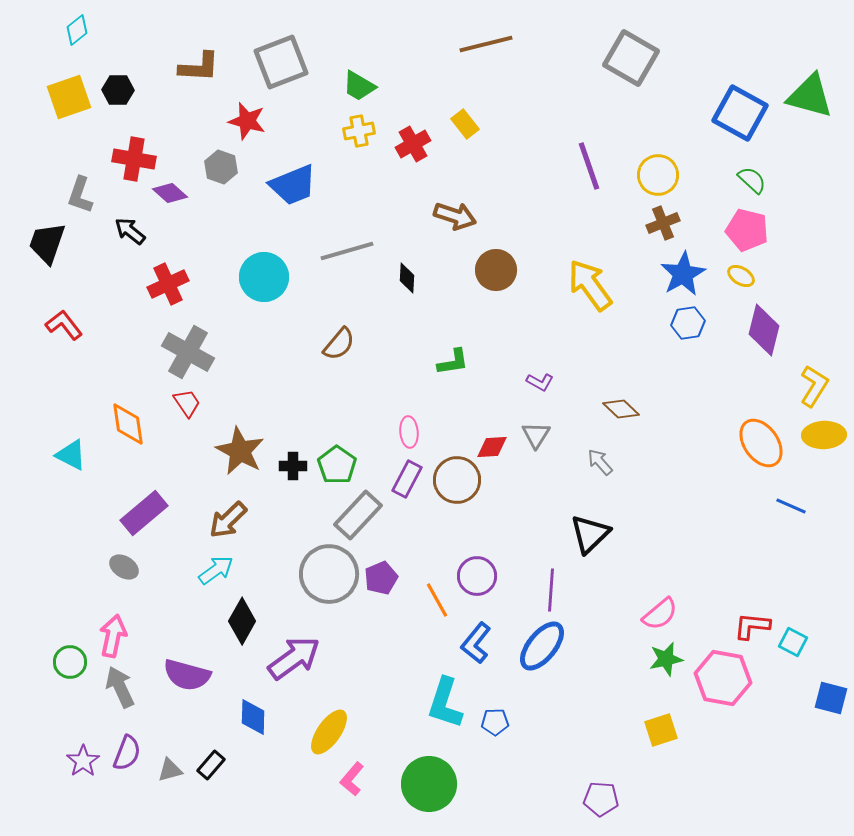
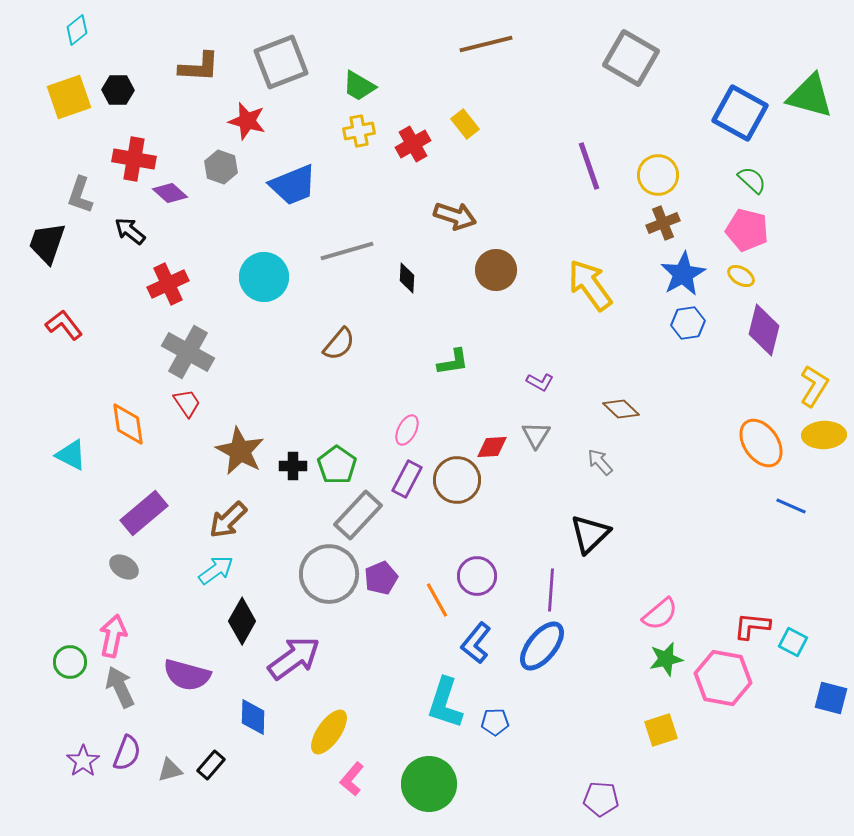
pink ellipse at (409, 432): moved 2 px left, 2 px up; rotated 32 degrees clockwise
